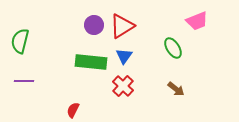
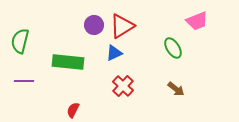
blue triangle: moved 10 px left, 3 px up; rotated 30 degrees clockwise
green rectangle: moved 23 px left
